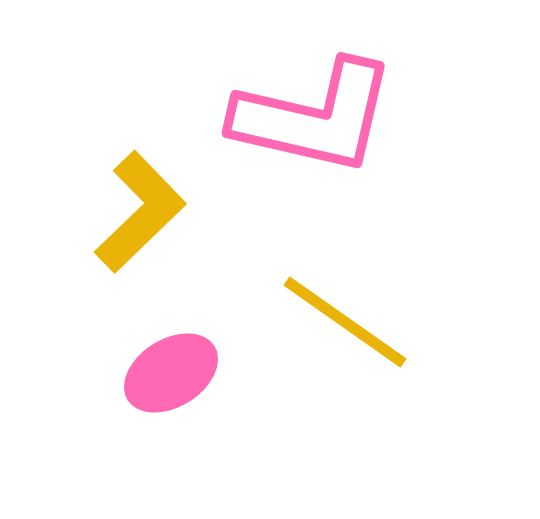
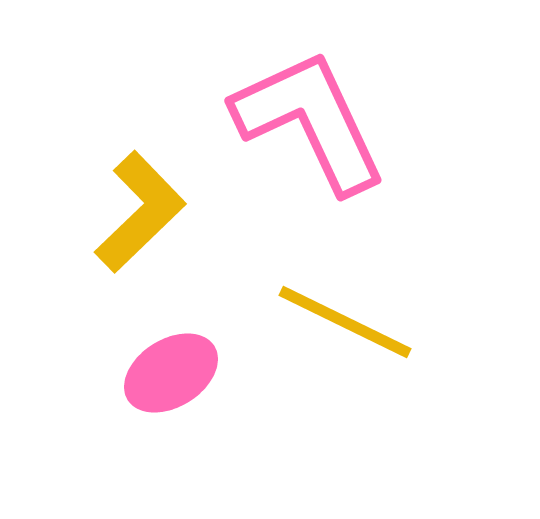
pink L-shape: moved 4 px left, 4 px down; rotated 128 degrees counterclockwise
yellow line: rotated 9 degrees counterclockwise
